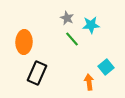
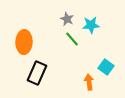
gray star: moved 1 px down
cyan square: rotated 14 degrees counterclockwise
